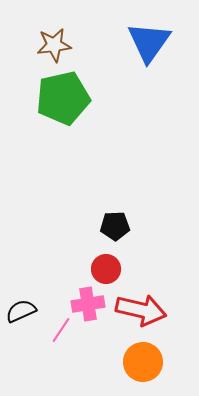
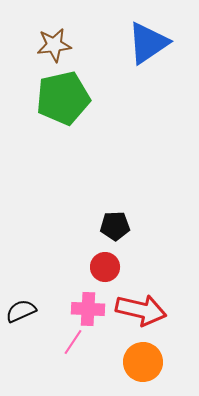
blue triangle: moved 1 px left, 1 px down; rotated 21 degrees clockwise
red circle: moved 1 px left, 2 px up
pink cross: moved 5 px down; rotated 12 degrees clockwise
pink line: moved 12 px right, 12 px down
